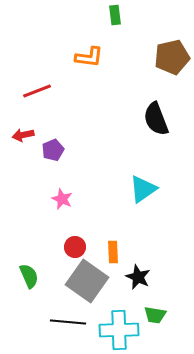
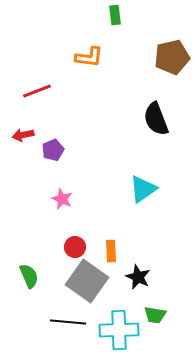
orange rectangle: moved 2 px left, 1 px up
